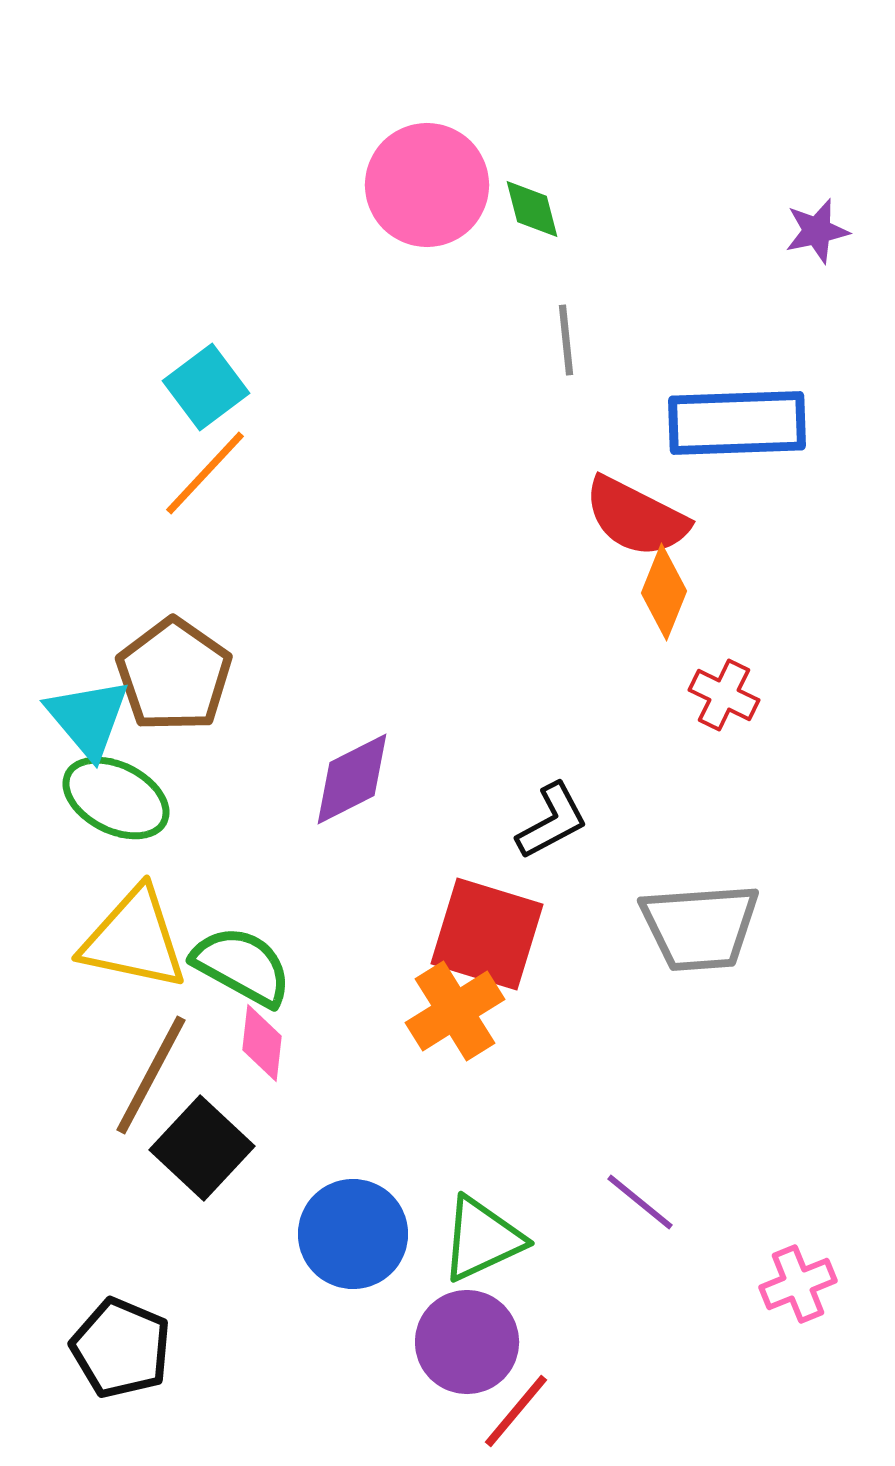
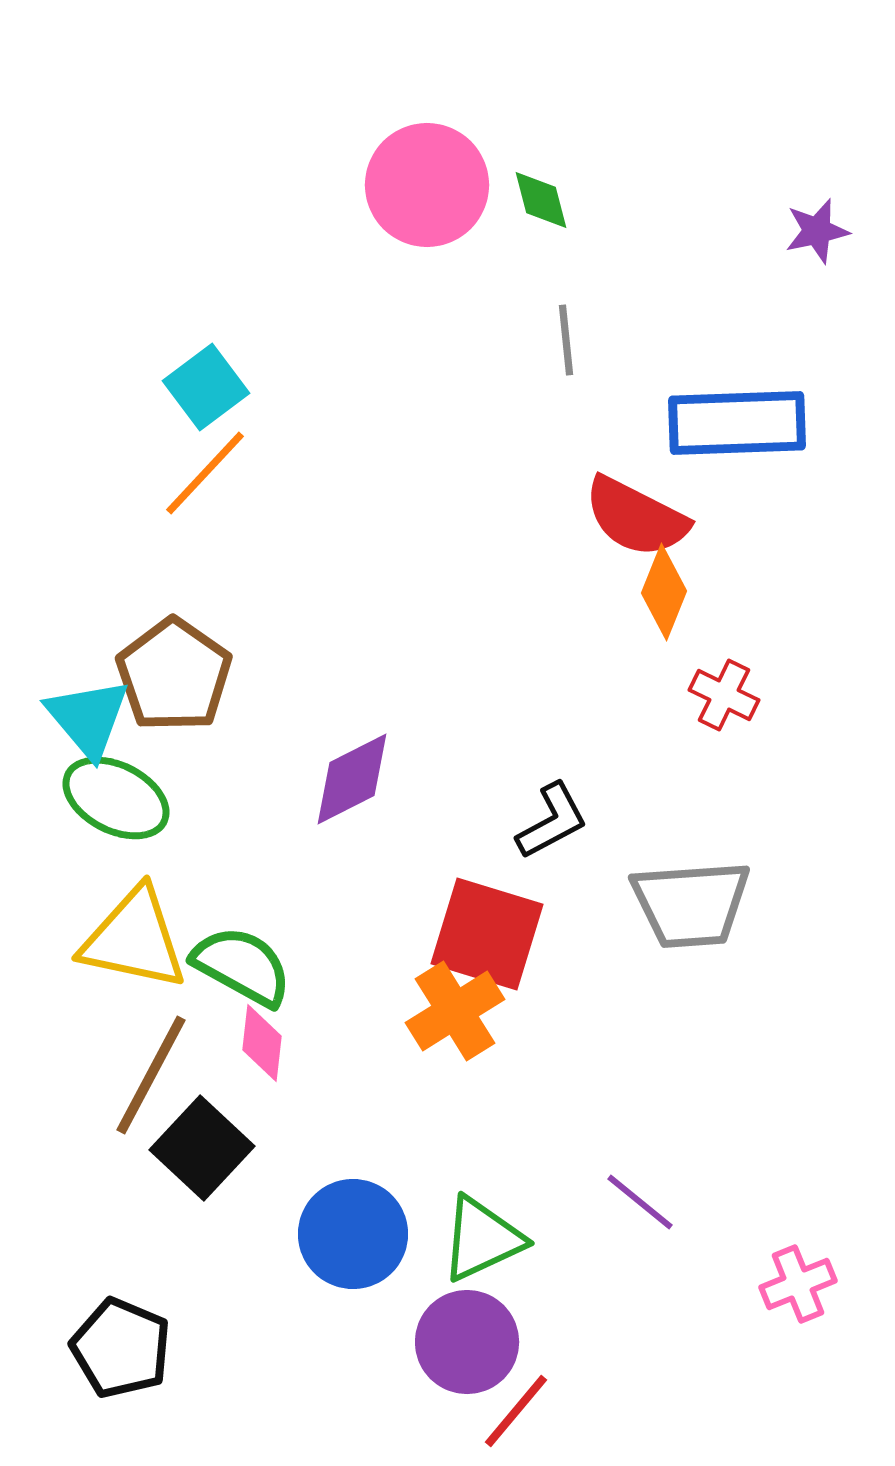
green diamond: moved 9 px right, 9 px up
gray trapezoid: moved 9 px left, 23 px up
